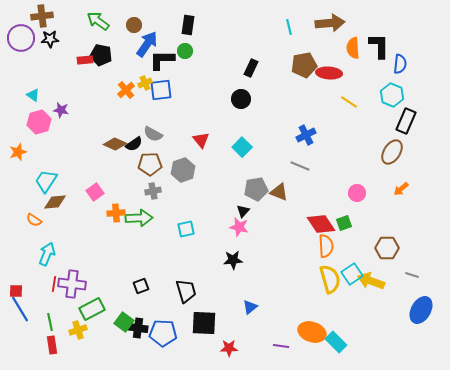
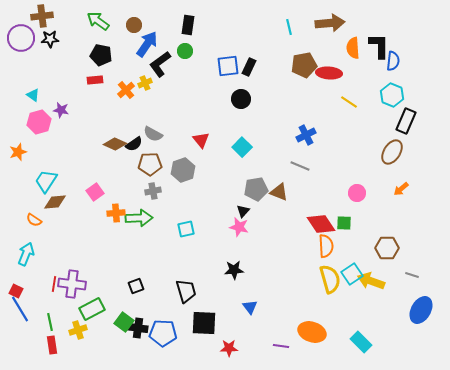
red rectangle at (85, 60): moved 10 px right, 20 px down
black L-shape at (162, 60): moved 2 px left, 4 px down; rotated 36 degrees counterclockwise
blue semicircle at (400, 64): moved 7 px left, 3 px up
black rectangle at (251, 68): moved 2 px left, 1 px up
blue square at (161, 90): moved 67 px right, 24 px up
green square at (344, 223): rotated 21 degrees clockwise
cyan arrow at (47, 254): moved 21 px left
black star at (233, 260): moved 1 px right, 10 px down
black square at (141, 286): moved 5 px left
red square at (16, 291): rotated 24 degrees clockwise
blue triangle at (250, 307): rotated 28 degrees counterclockwise
cyan rectangle at (336, 342): moved 25 px right
